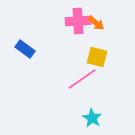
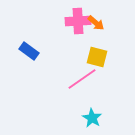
blue rectangle: moved 4 px right, 2 px down
